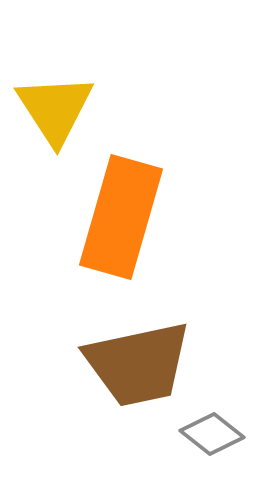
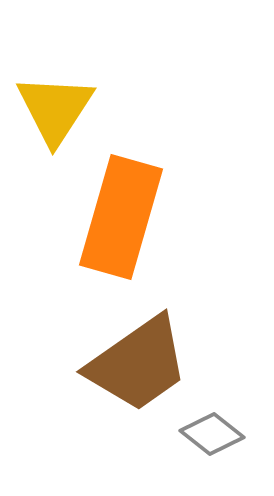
yellow triangle: rotated 6 degrees clockwise
brown trapezoid: rotated 23 degrees counterclockwise
